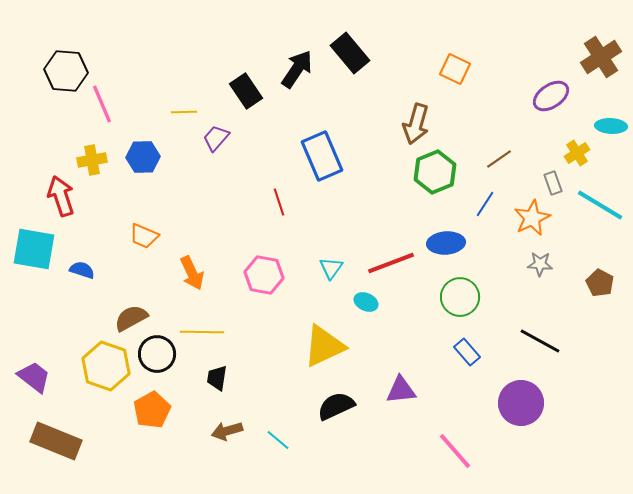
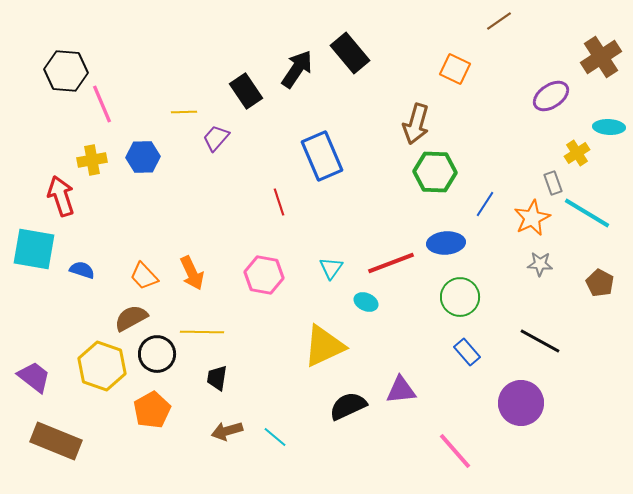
cyan ellipse at (611, 126): moved 2 px left, 1 px down
brown line at (499, 159): moved 138 px up
green hexagon at (435, 172): rotated 24 degrees clockwise
cyan line at (600, 205): moved 13 px left, 8 px down
orange trapezoid at (144, 236): moved 40 px down; rotated 24 degrees clockwise
yellow hexagon at (106, 366): moved 4 px left
black semicircle at (336, 406): moved 12 px right
cyan line at (278, 440): moved 3 px left, 3 px up
